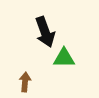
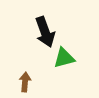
green triangle: rotated 15 degrees counterclockwise
